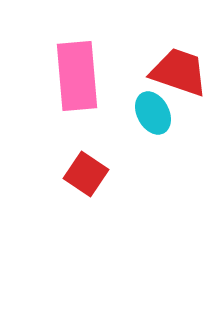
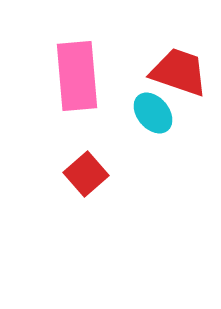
cyan ellipse: rotated 12 degrees counterclockwise
red square: rotated 15 degrees clockwise
